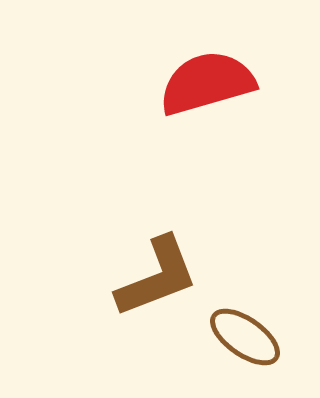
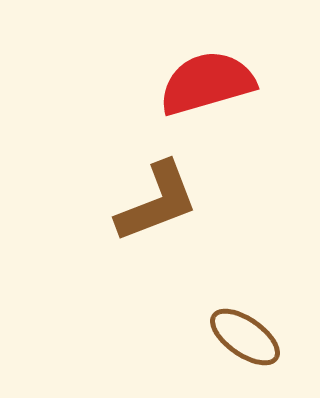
brown L-shape: moved 75 px up
